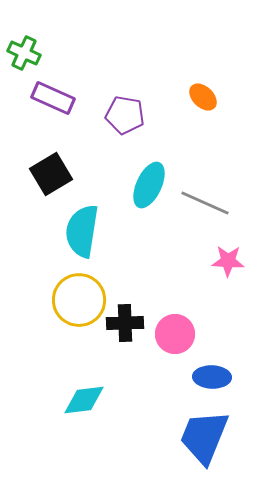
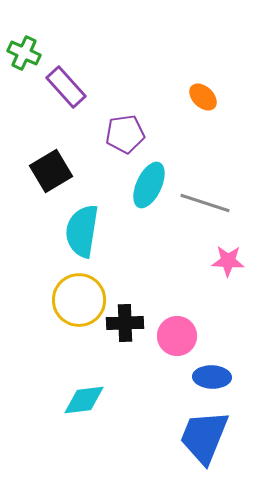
purple rectangle: moved 13 px right, 11 px up; rotated 24 degrees clockwise
purple pentagon: moved 19 px down; rotated 18 degrees counterclockwise
black square: moved 3 px up
gray line: rotated 6 degrees counterclockwise
pink circle: moved 2 px right, 2 px down
